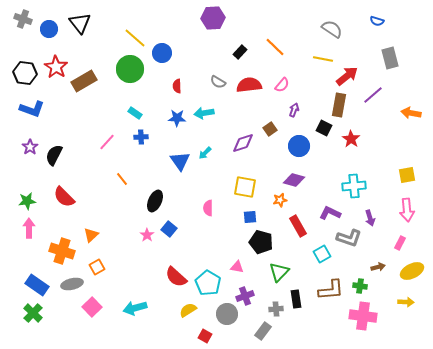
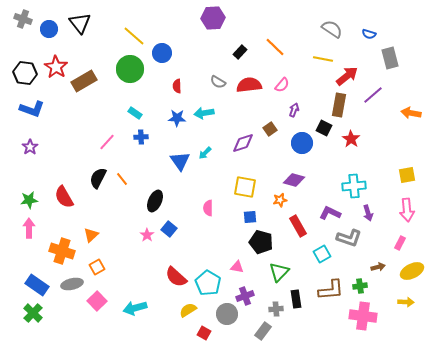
blue semicircle at (377, 21): moved 8 px left, 13 px down
yellow line at (135, 38): moved 1 px left, 2 px up
blue circle at (299, 146): moved 3 px right, 3 px up
black semicircle at (54, 155): moved 44 px right, 23 px down
red semicircle at (64, 197): rotated 15 degrees clockwise
green star at (27, 201): moved 2 px right, 1 px up
purple arrow at (370, 218): moved 2 px left, 5 px up
green cross at (360, 286): rotated 16 degrees counterclockwise
pink square at (92, 307): moved 5 px right, 6 px up
red square at (205, 336): moved 1 px left, 3 px up
